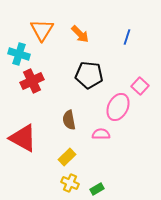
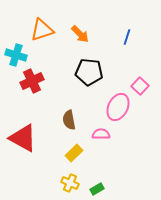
orange triangle: rotated 40 degrees clockwise
cyan cross: moved 3 px left, 1 px down
black pentagon: moved 3 px up
yellow rectangle: moved 7 px right, 4 px up
